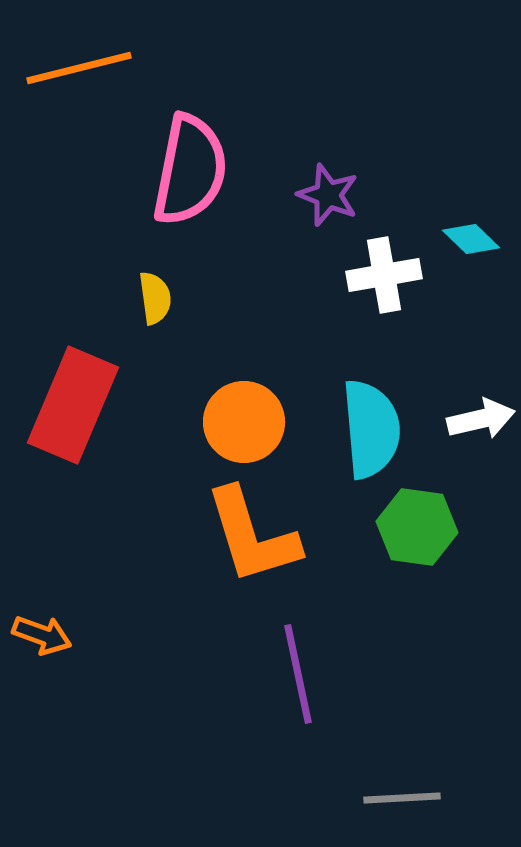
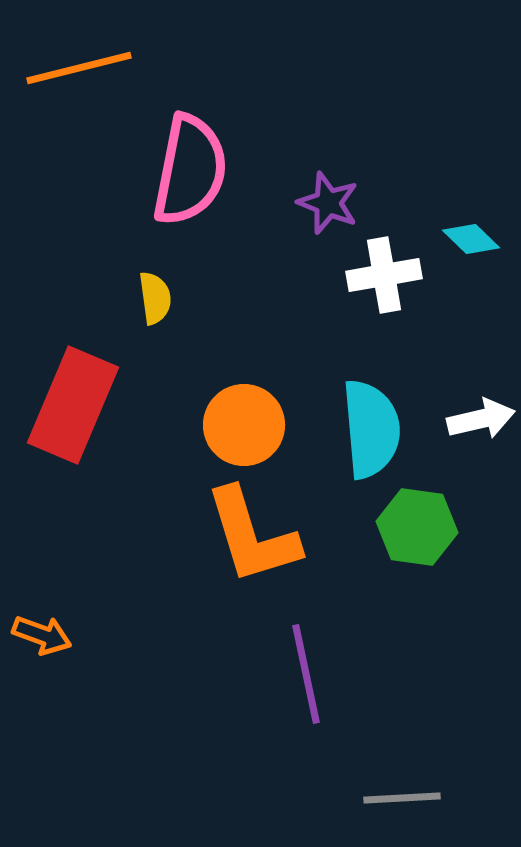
purple star: moved 8 px down
orange circle: moved 3 px down
purple line: moved 8 px right
